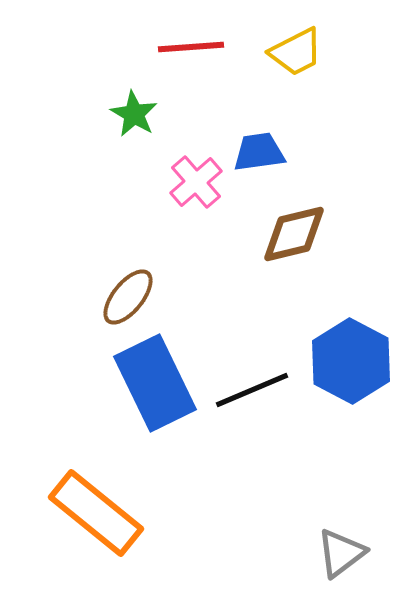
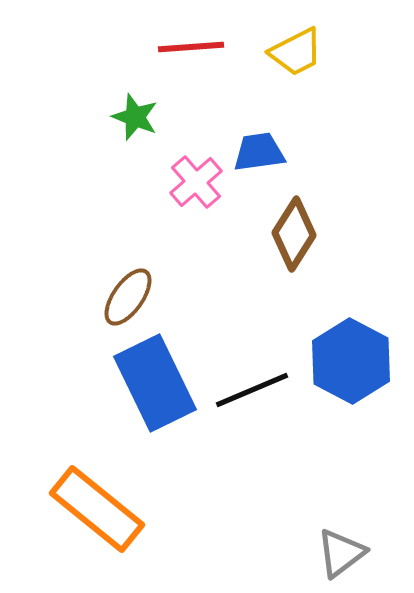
green star: moved 1 px right, 3 px down; rotated 9 degrees counterclockwise
brown diamond: rotated 44 degrees counterclockwise
brown ellipse: rotated 4 degrees counterclockwise
orange rectangle: moved 1 px right, 4 px up
